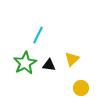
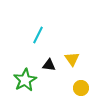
yellow triangle: rotated 21 degrees counterclockwise
green star: moved 17 px down
